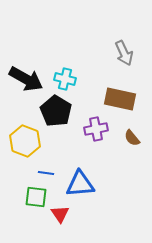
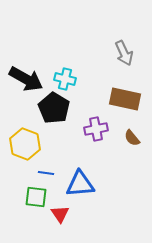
brown rectangle: moved 5 px right
black pentagon: moved 2 px left, 3 px up
yellow hexagon: moved 3 px down
